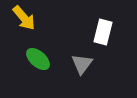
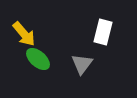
yellow arrow: moved 16 px down
